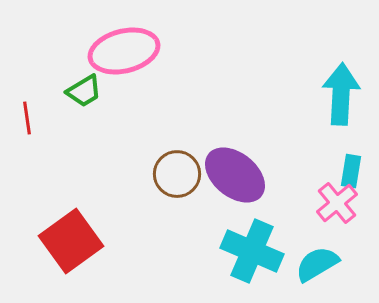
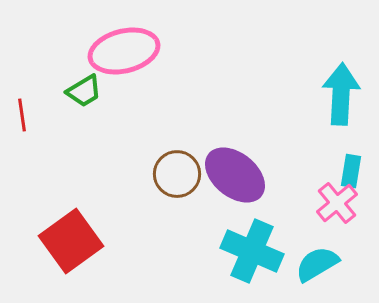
red line: moved 5 px left, 3 px up
